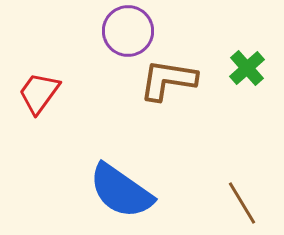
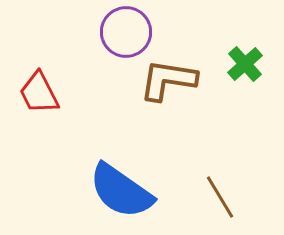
purple circle: moved 2 px left, 1 px down
green cross: moved 2 px left, 4 px up
red trapezoid: rotated 63 degrees counterclockwise
brown line: moved 22 px left, 6 px up
